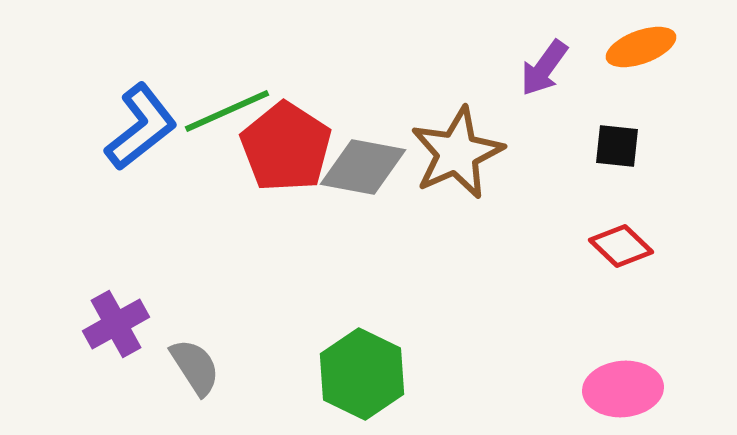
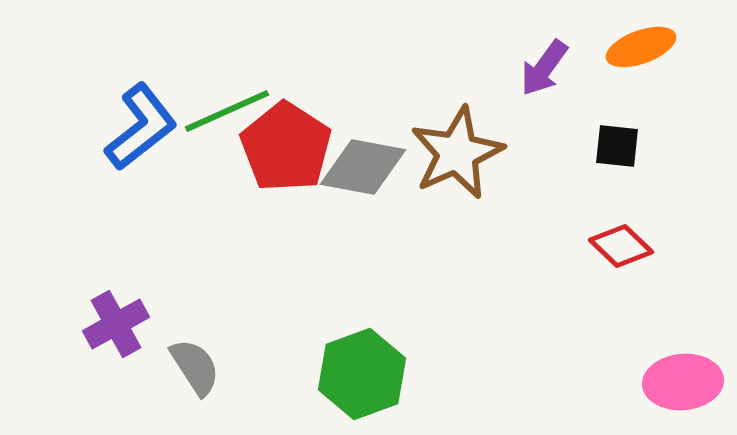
green hexagon: rotated 14 degrees clockwise
pink ellipse: moved 60 px right, 7 px up
